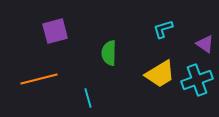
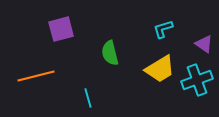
purple square: moved 6 px right, 2 px up
purple triangle: moved 1 px left
green semicircle: moved 1 px right; rotated 15 degrees counterclockwise
yellow trapezoid: moved 5 px up
orange line: moved 3 px left, 3 px up
